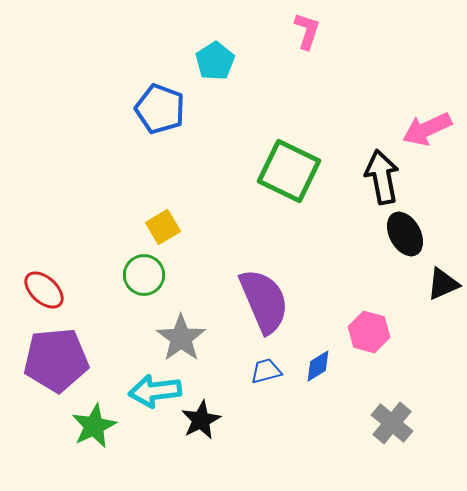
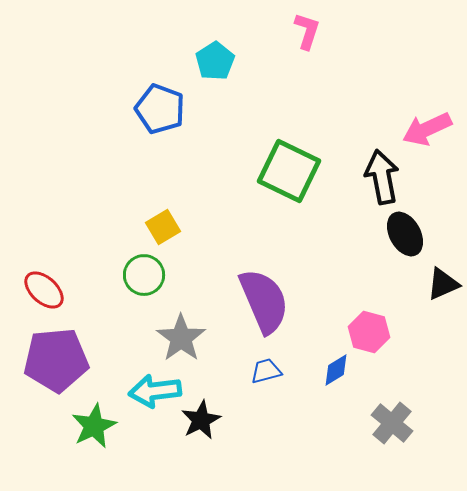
blue diamond: moved 18 px right, 4 px down
